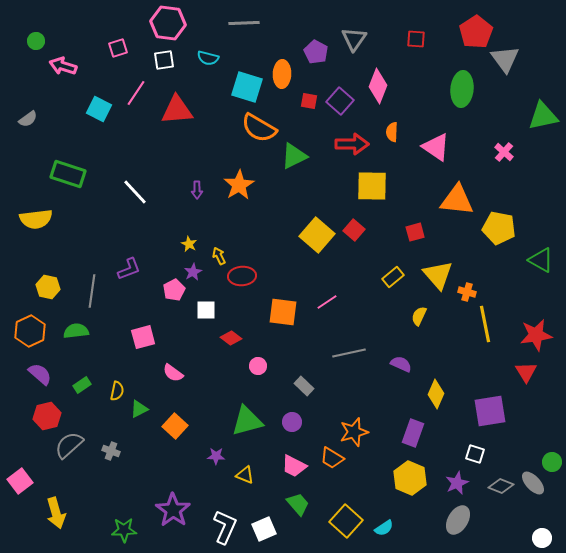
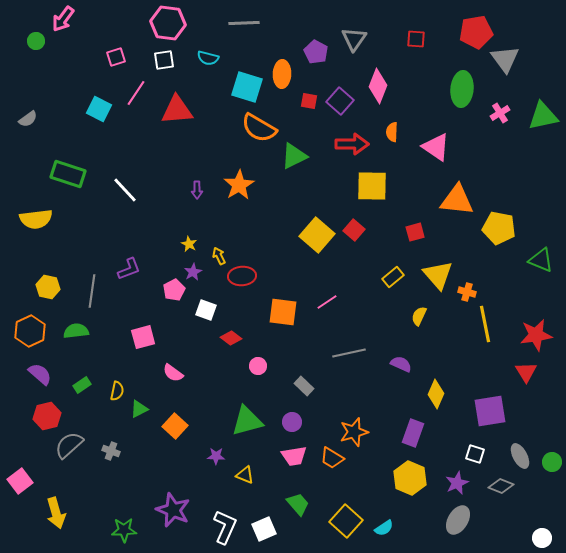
red pentagon at (476, 32): rotated 24 degrees clockwise
pink square at (118, 48): moved 2 px left, 9 px down
pink arrow at (63, 66): moved 47 px up; rotated 72 degrees counterclockwise
pink cross at (504, 152): moved 4 px left, 39 px up; rotated 18 degrees clockwise
white line at (135, 192): moved 10 px left, 2 px up
green triangle at (541, 260): rotated 8 degrees counterclockwise
white square at (206, 310): rotated 20 degrees clockwise
pink trapezoid at (294, 466): moved 10 px up; rotated 36 degrees counterclockwise
gray ellipse at (533, 483): moved 13 px left, 27 px up; rotated 15 degrees clockwise
purple star at (173, 510): rotated 12 degrees counterclockwise
